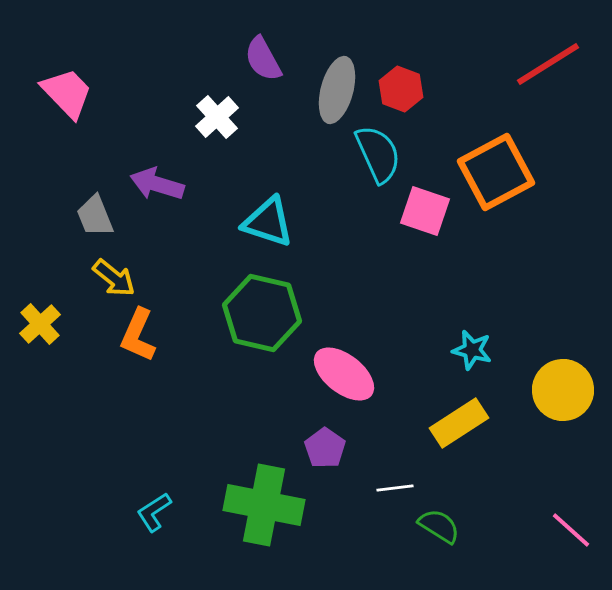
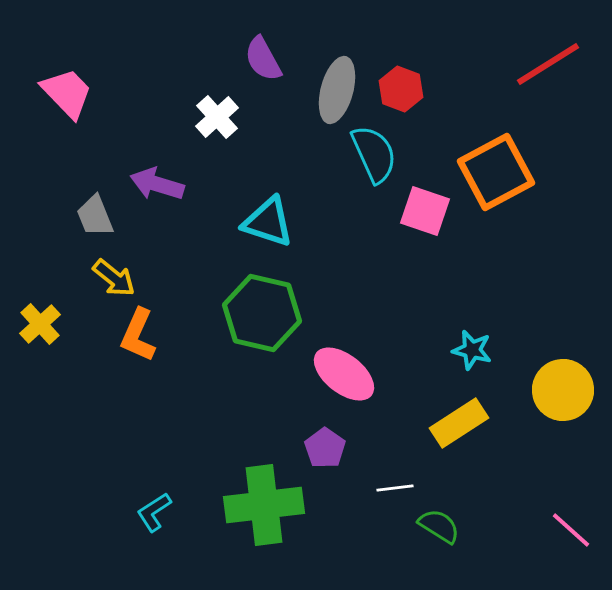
cyan semicircle: moved 4 px left
green cross: rotated 18 degrees counterclockwise
